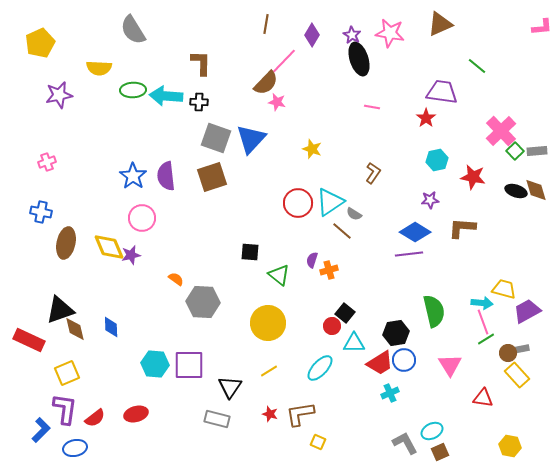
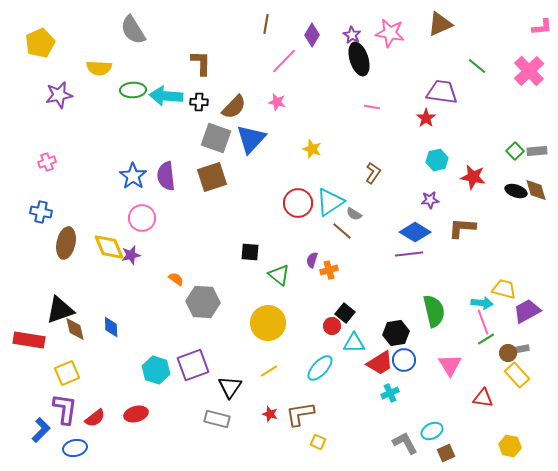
brown semicircle at (266, 83): moved 32 px left, 24 px down
pink cross at (501, 131): moved 28 px right, 60 px up
red rectangle at (29, 340): rotated 16 degrees counterclockwise
cyan hexagon at (155, 364): moved 1 px right, 6 px down; rotated 12 degrees clockwise
purple square at (189, 365): moved 4 px right; rotated 20 degrees counterclockwise
brown square at (440, 452): moved 6 px right, 1 px down
